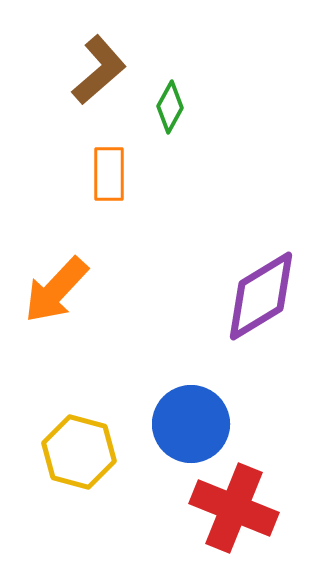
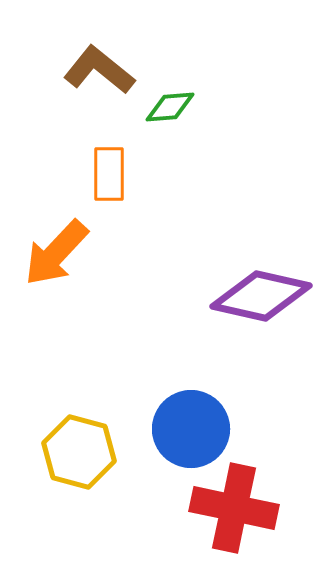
brown L-shape: rotated 100 degrees counterclockwise
green diamond: rotated 57 degrees clockwise
orange arrow: moved 37 px up
purple diamond: rotated 44 degrees clockwise
blue circle: moved 5 px down
red cross: rotated 10 degrees counterclockwise
